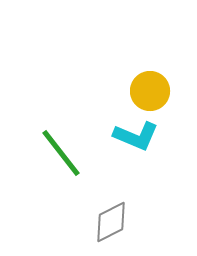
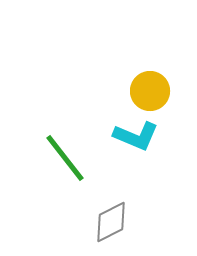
green line: moved 4 px right, 5 px down
